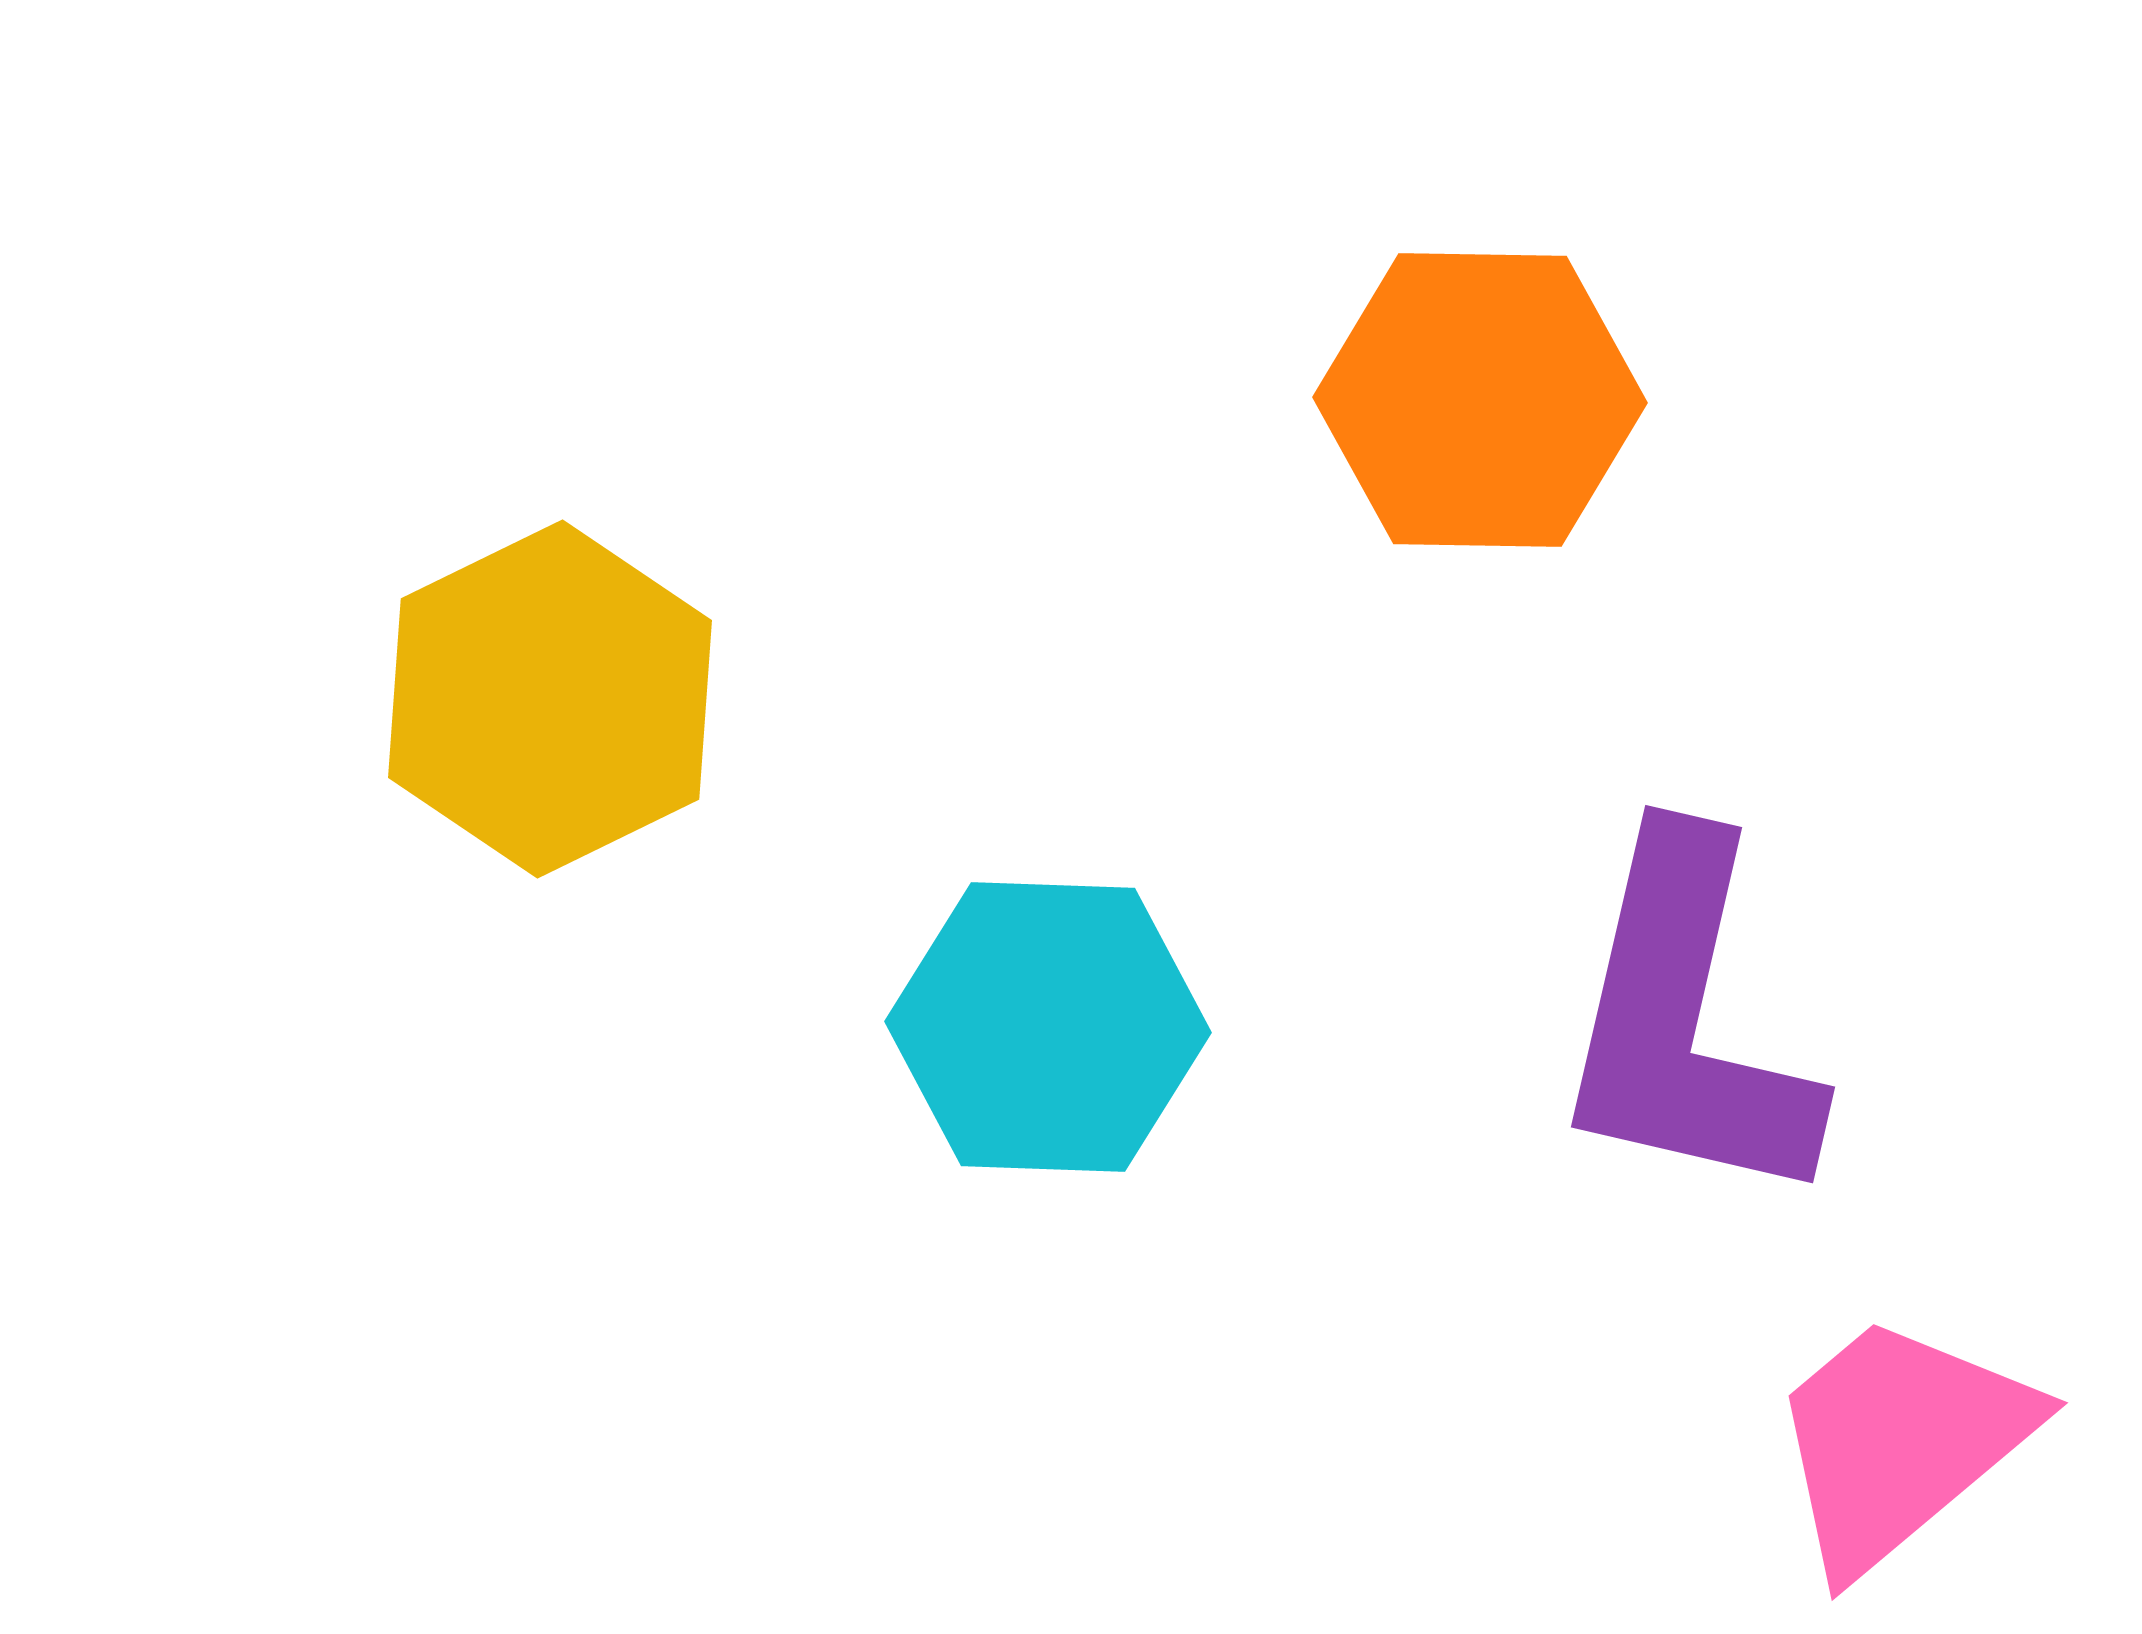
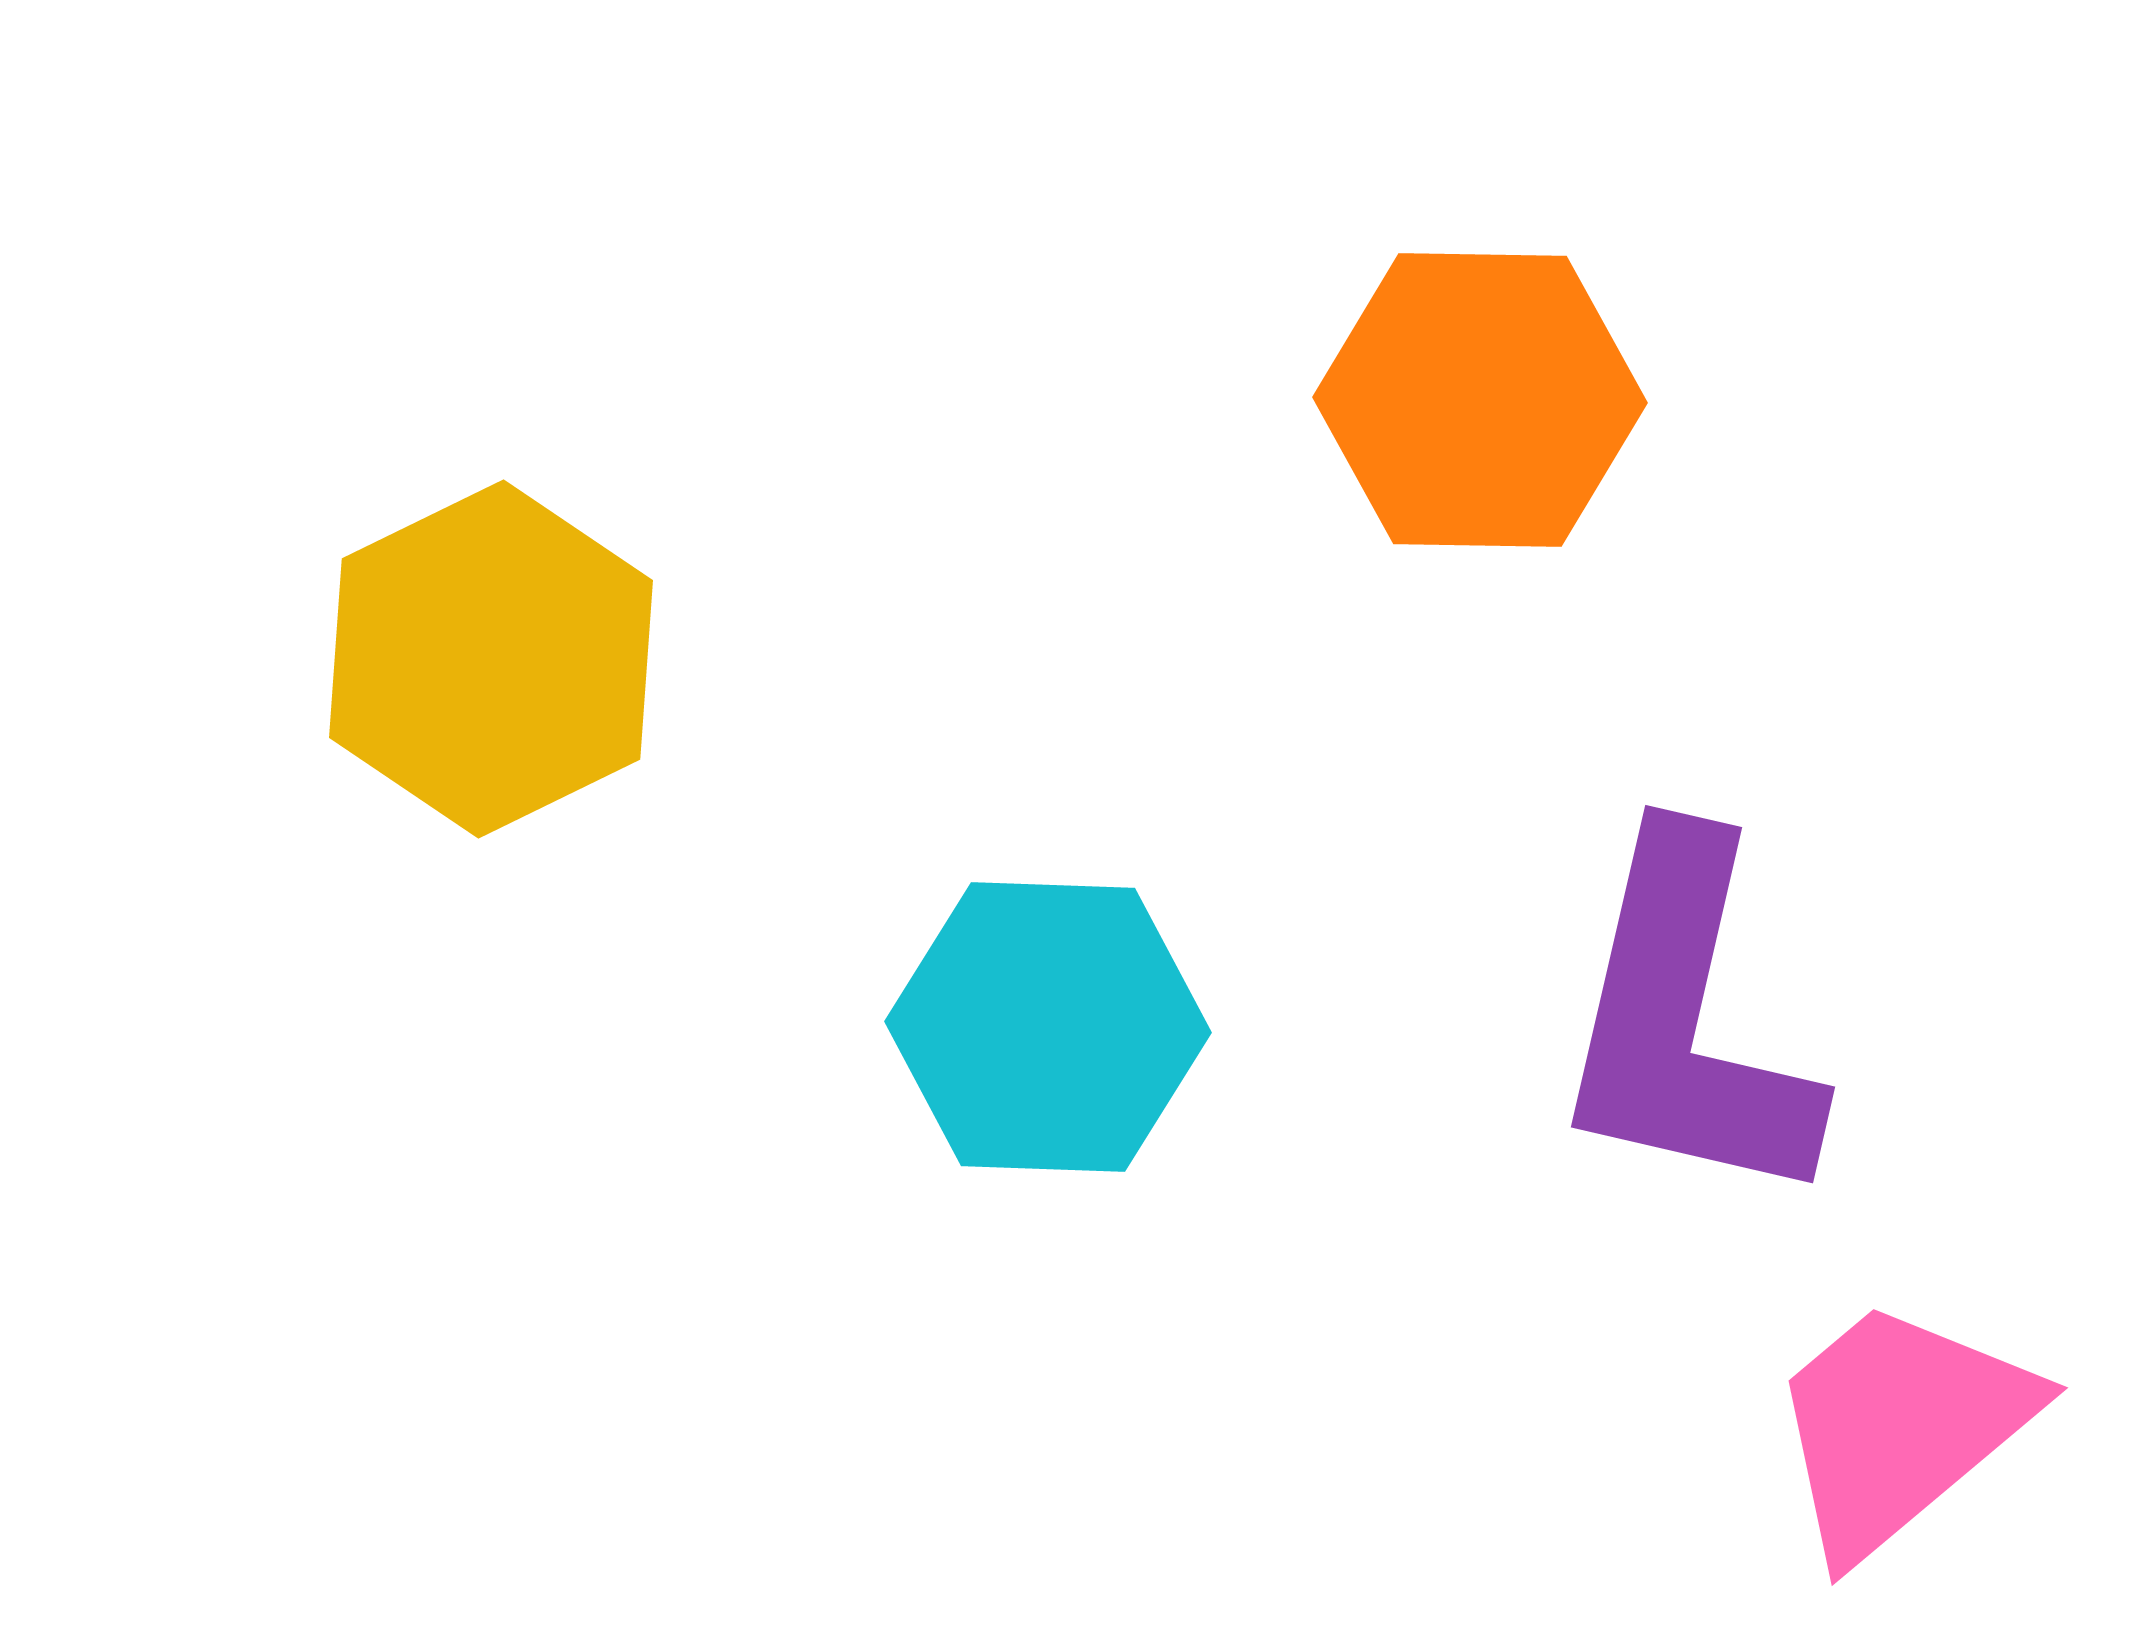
yellow hexagon: moved 59 px left, 40 px up
pink trapezoid: moved 15 px up
